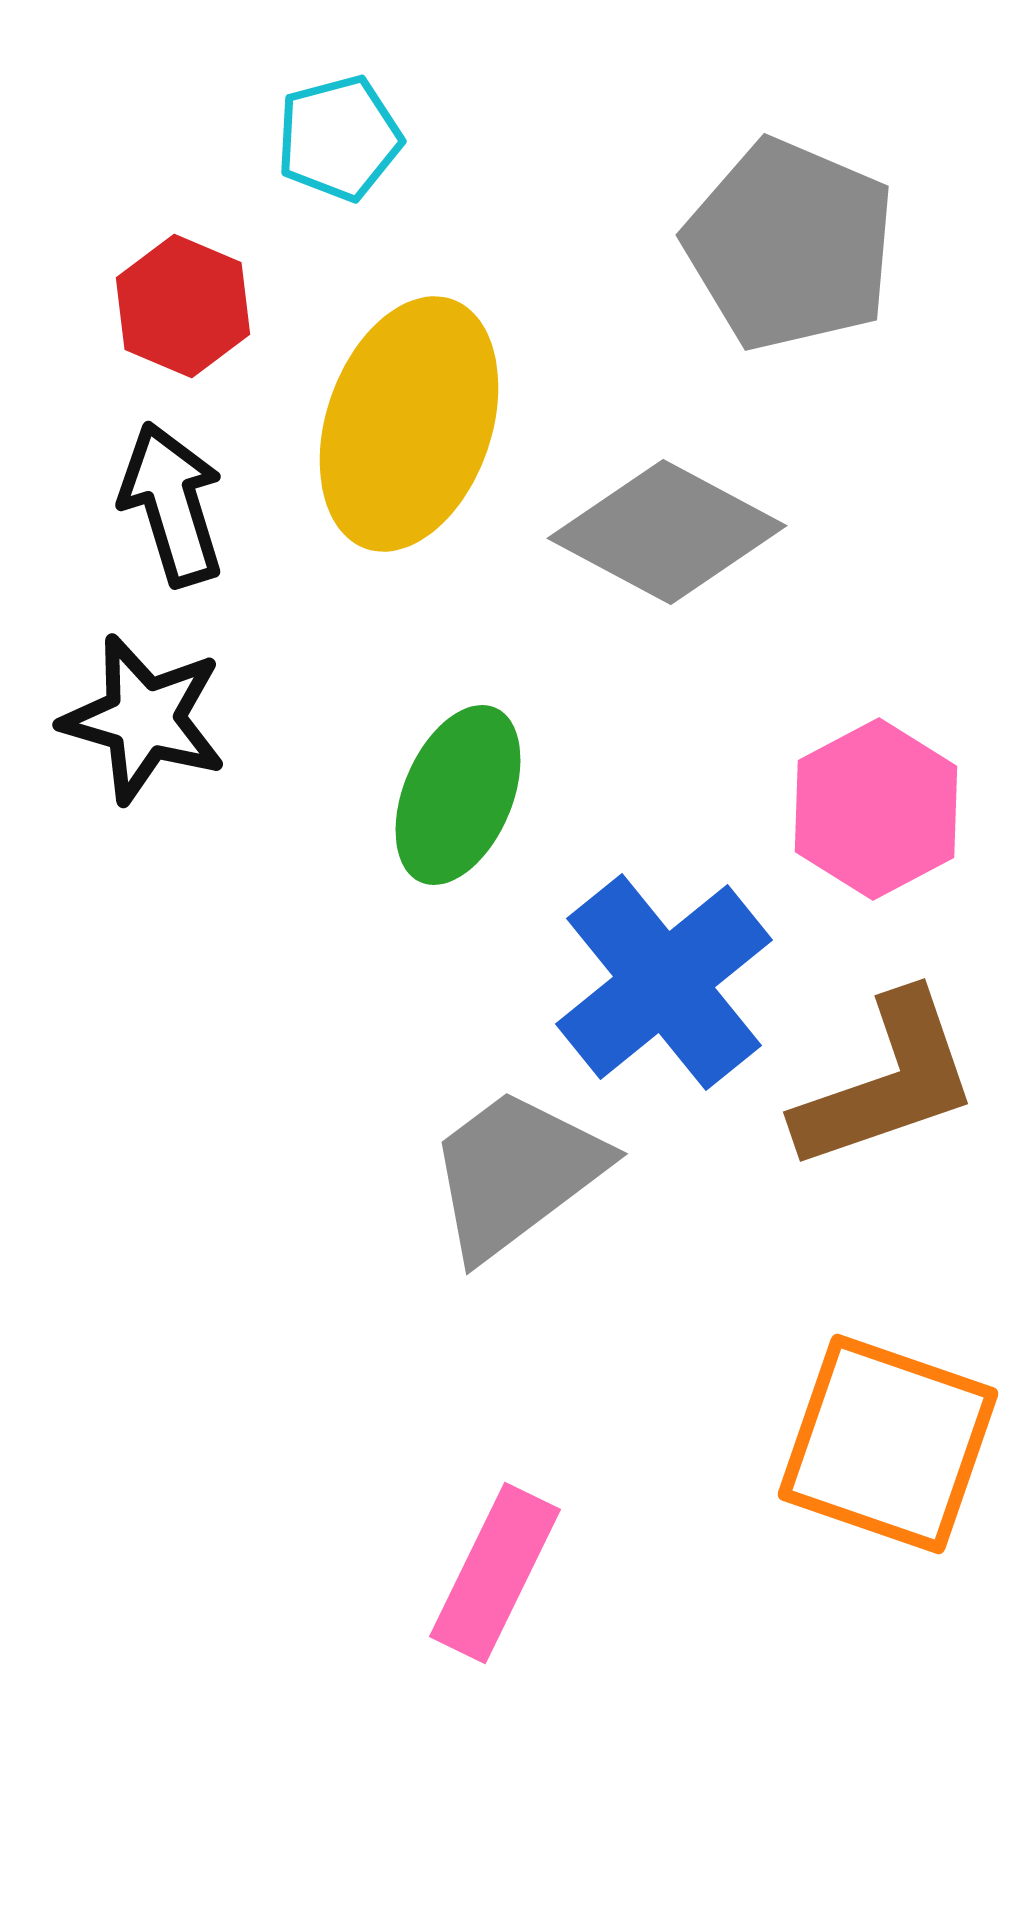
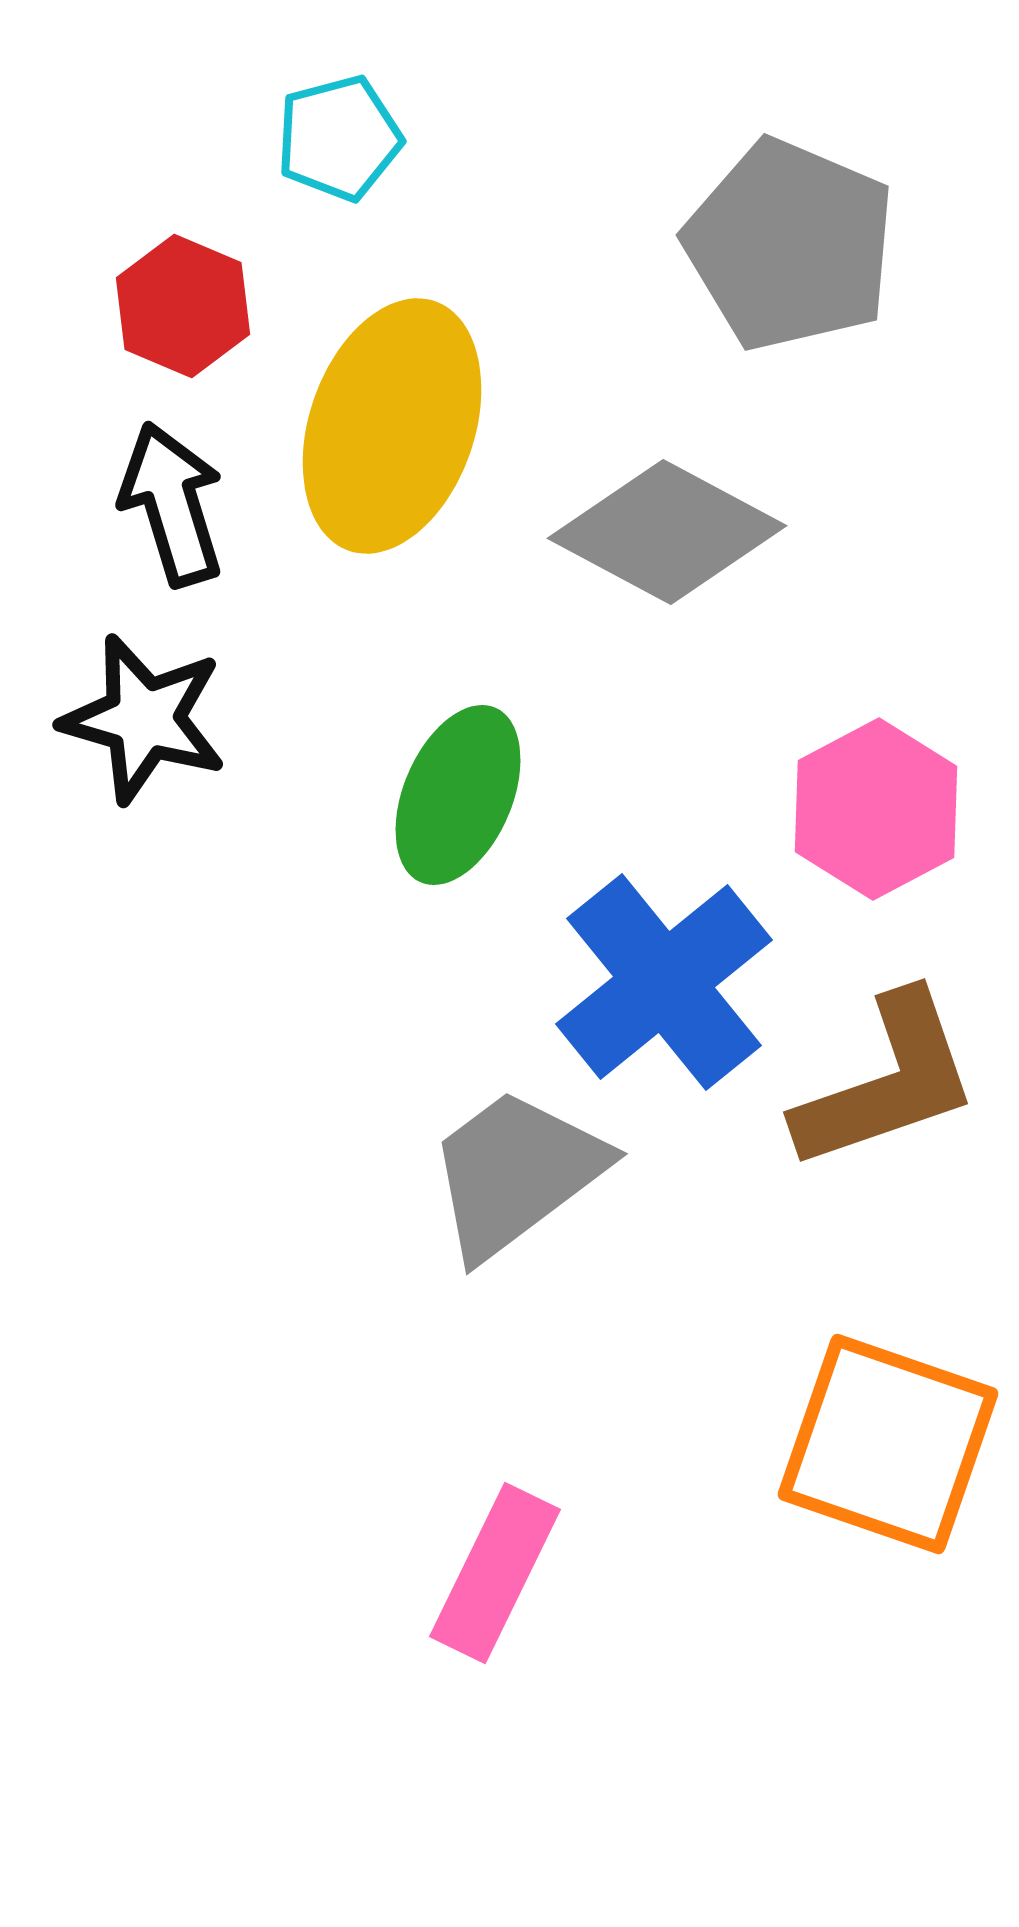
yellow ellipse: moved 17 px left, 2 px down
